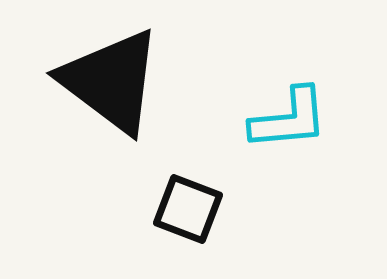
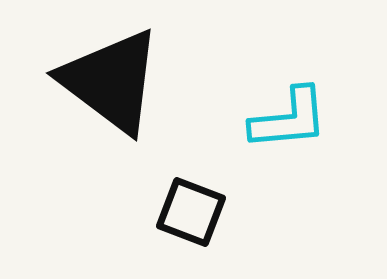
black square: moved 3 px right, 3 px down
